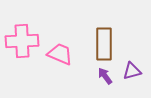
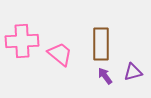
brown rectangle: moved 3 px left
pink trapezoid: rotated 16 degrees clockwise
purple triangle: moved 1 px right, 1 px down
